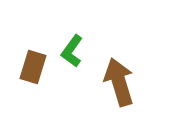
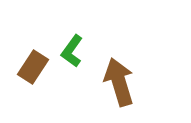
brown rectangle: rotated 16 degrees clockwise
